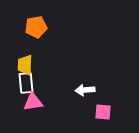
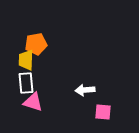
orange pentagon: moved 17 px down
yellow trapezoid: moved 1 px right, 5 px up
pink triangle: rotated 25 degrees clockwise
